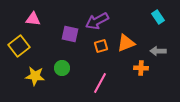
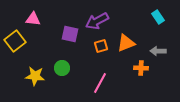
yellow square: moved 4 px left, 5 px up
